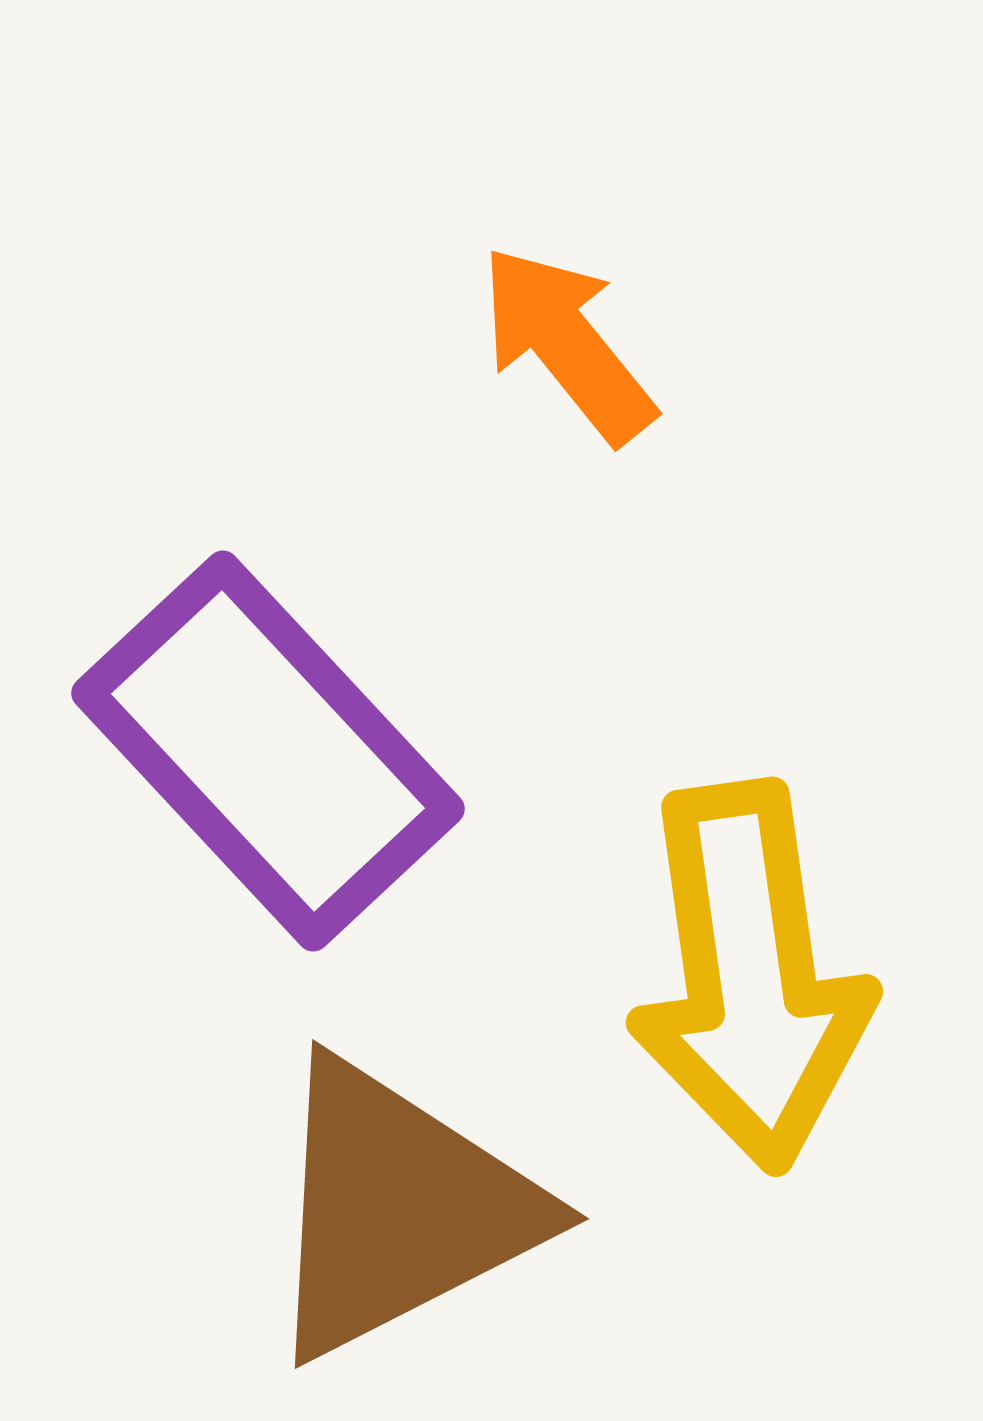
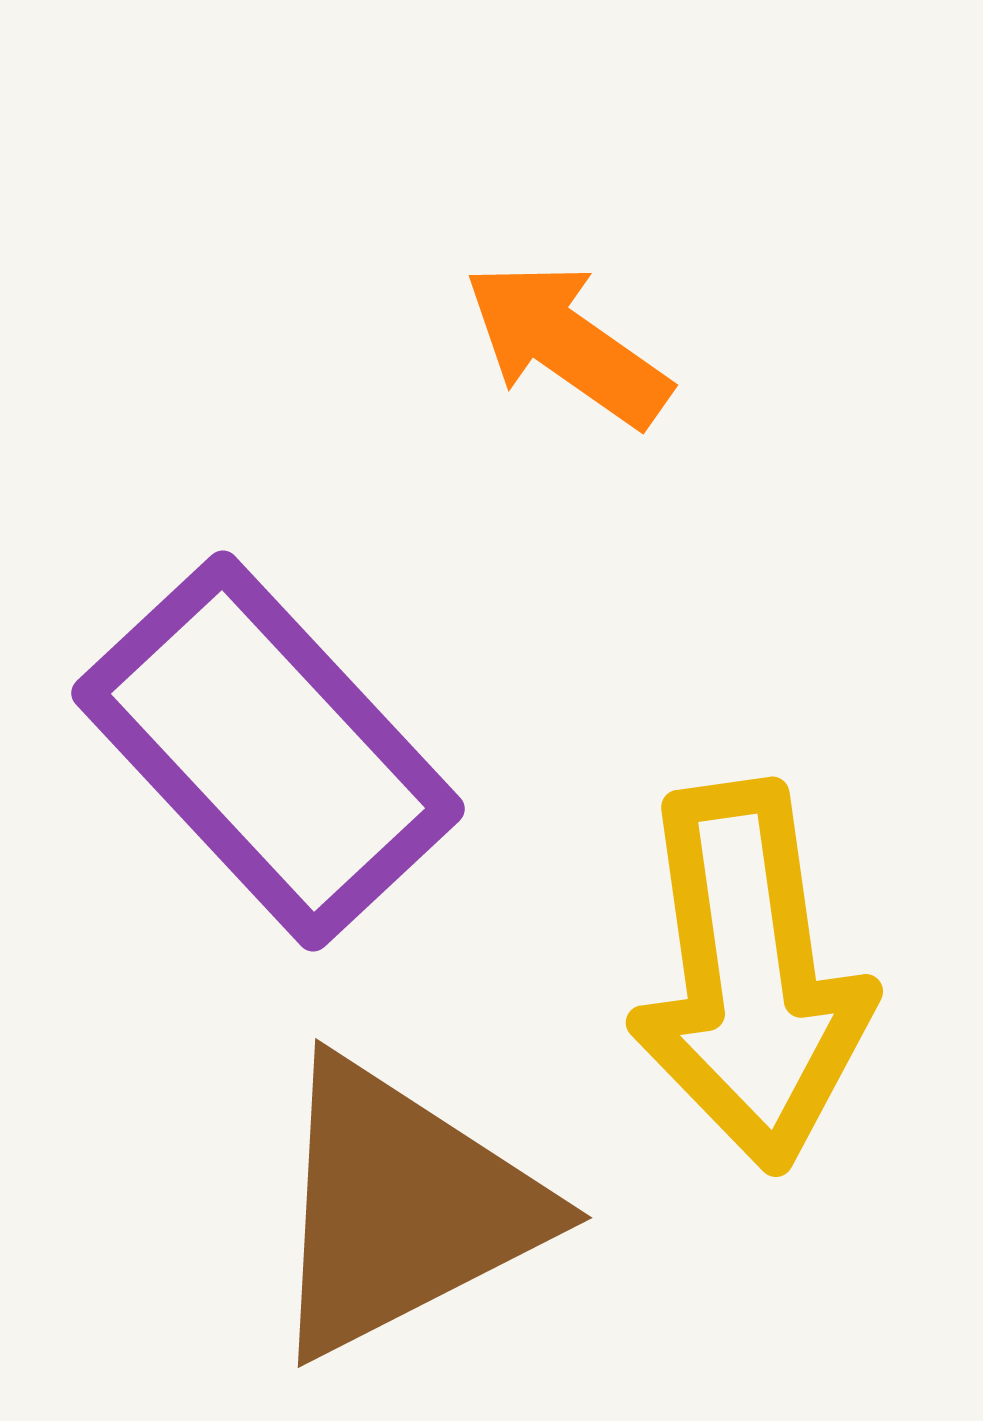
orange arrow: rotated 16 degrees counterclockwise
brown triangle: moved 3 px right, 1 px up
